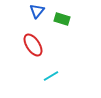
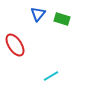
blue triangle: moved 1 px right, 3 px down
red ellipse: moved 18 px left
